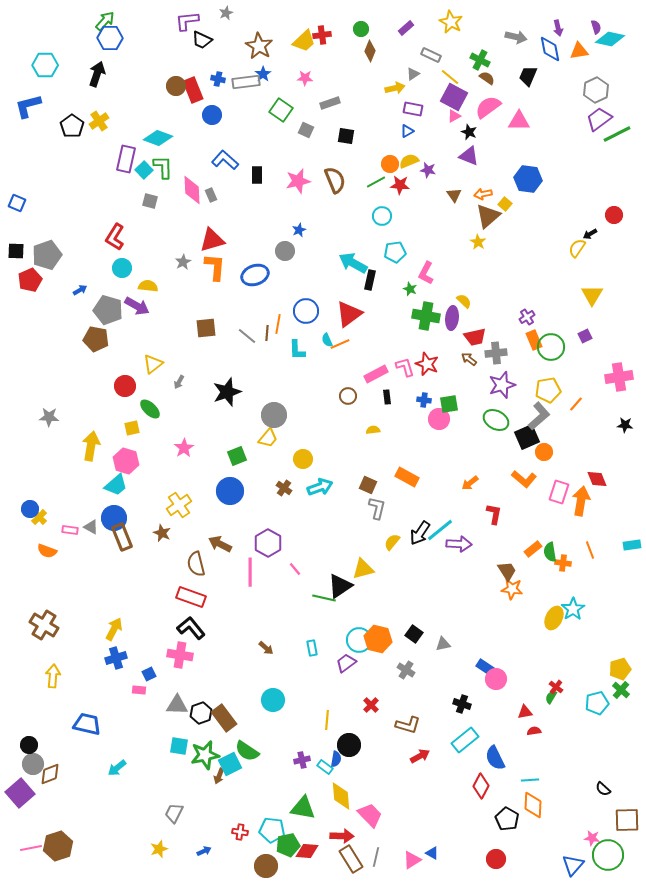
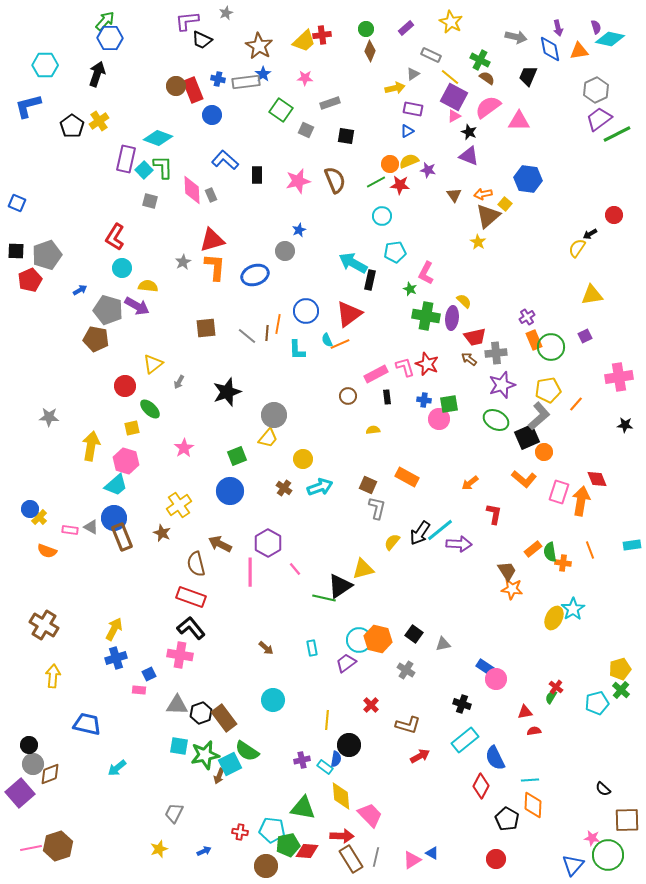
green circle at (361, 29): moved 5 px right
yellow triangle at (592, 295): rotated 50 degrees clockwise
